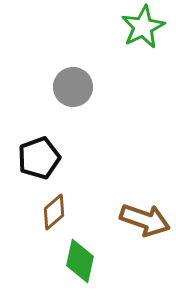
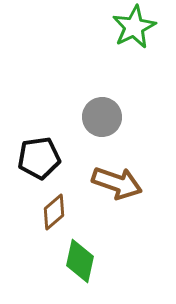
green star: moved 9 px left
gray circle: moved 29 px right, 30 px down
black pentagon: rotated 12 degrees clockwise
brown arrow: moved 28 px left, 37 px up
